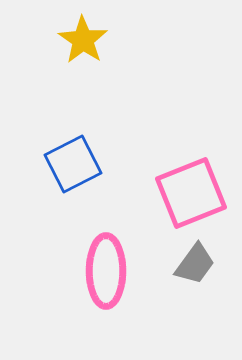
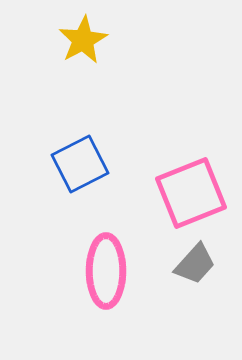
yellow star: rotated 9 degrees clockwise
blue square: moved 7 px right
gray trapezoid: rotated 6 degrees clockwise
